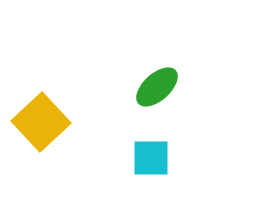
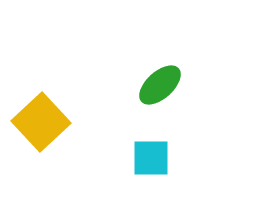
green ellipse: moved 3 px right, 2 px up
